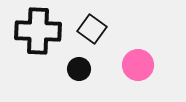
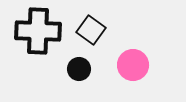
black square: moved 1 px left, 1 px down
pink circle: moved 5 px left
